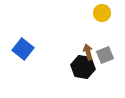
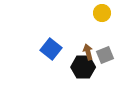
blue square: moved 28 px right
black hexagon: rotated 10 degrees counterclockwise
